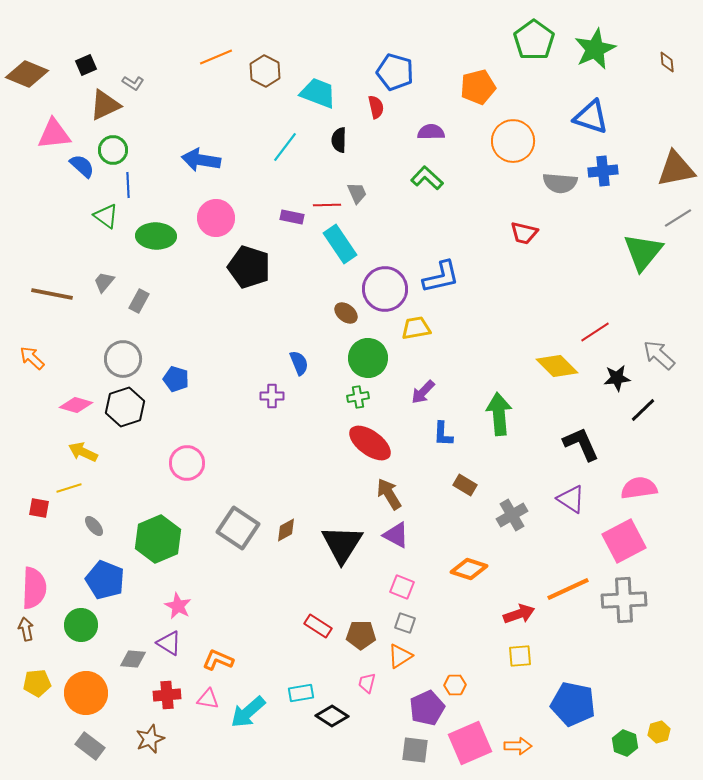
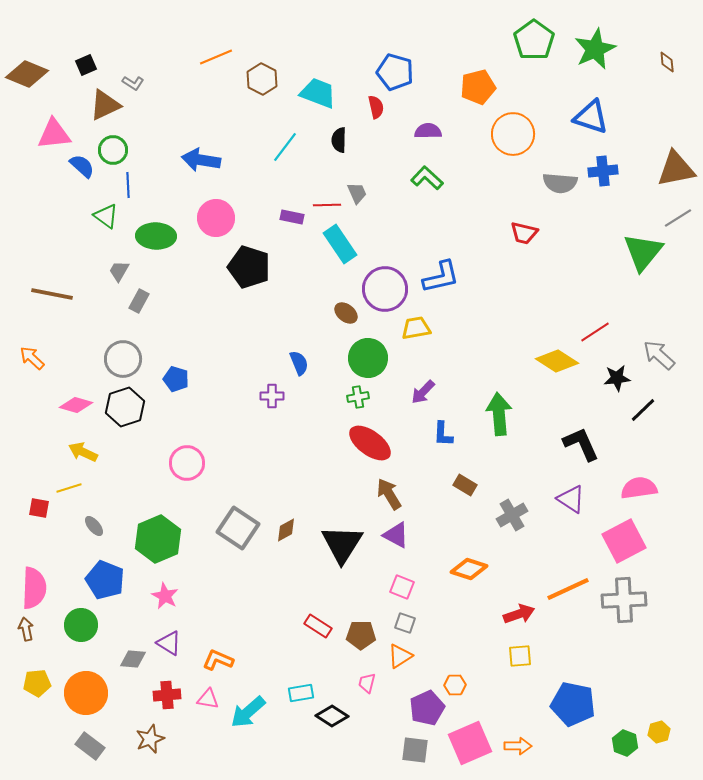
brown hexagon at (265, 71): moved 3 px left, 8 px down
purple semicircle at (431, 132): moved 3 px left, 1 px up
orange circle at (513, 141): moved 7 px up
gray trapezoid at (104, 282): moved 15 px right, 11 px up; rotated 10 degrees counterclockwise
yellow diamond at (557, 366): moved 5 px up; rotated 12 degrees counterclockwise
pink star at (178, 606): moved 13 px left, 10 px up
